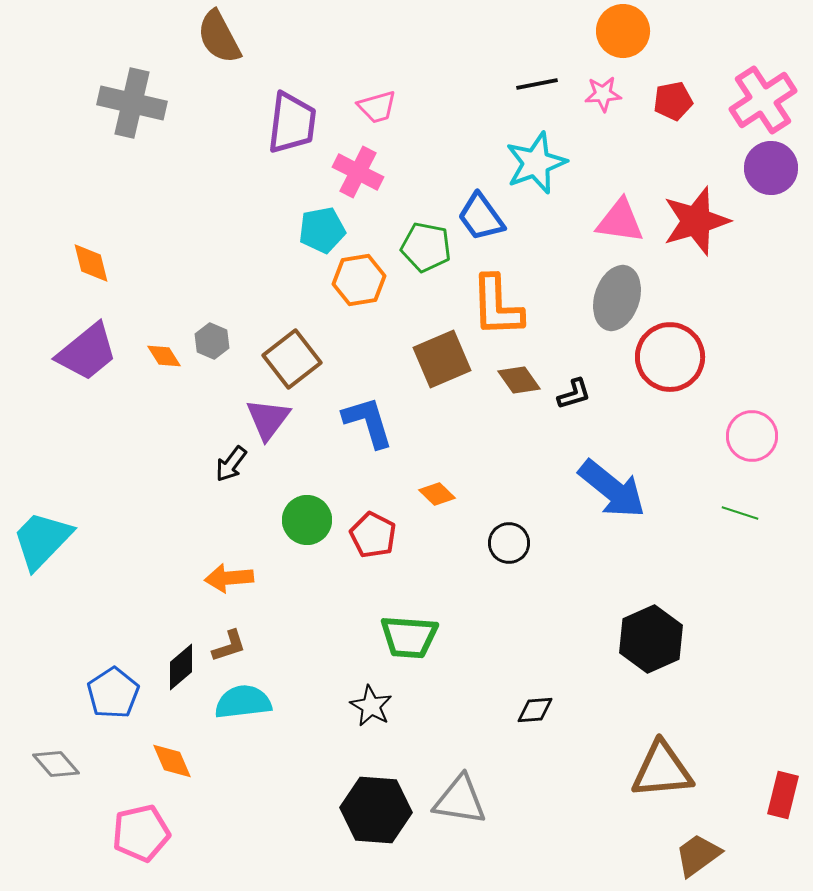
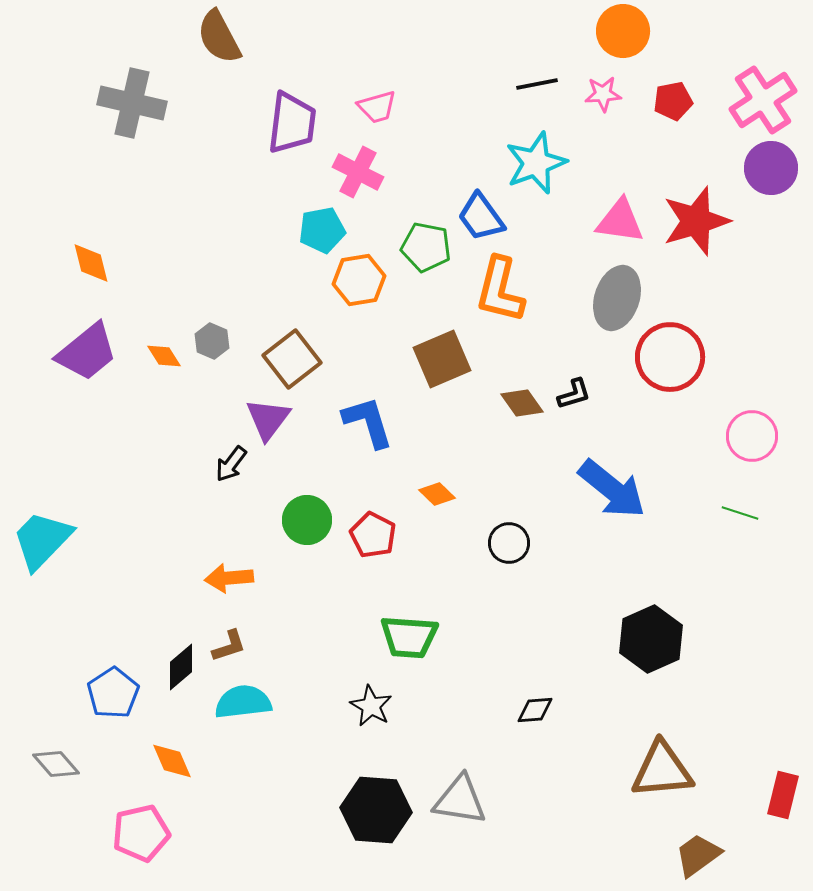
orange L-shape at (497, 306): moved 3 px right, 16 px up; rotated 16 degrees clockwise
brown diamond at (519, 380): moved 3 px right, 23 px down
